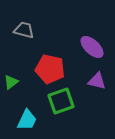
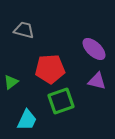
purple ellipse: moved 2 px right, 2 px down
red pentagon: rotated 16 degrees counterclockwise
